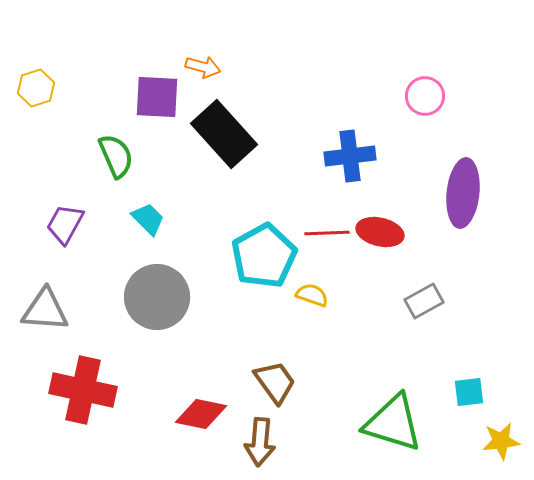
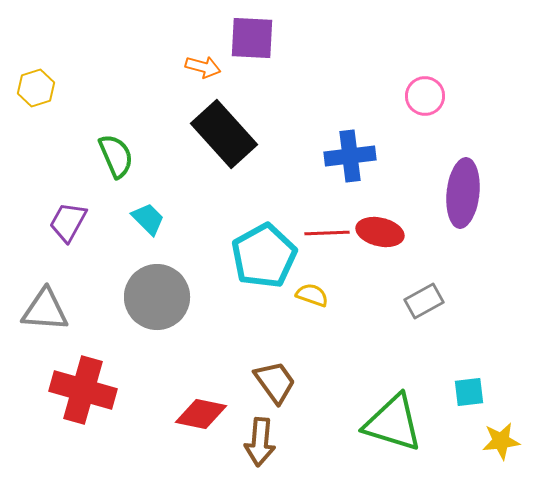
purple square: moved 95 px right, 59 px up
purple trapezoid: moved 3 px right, 2 px up
red cross: rotated 4 degrees clockwise
